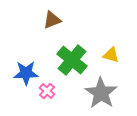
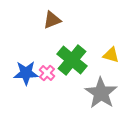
pink cross: moved 18 px up
